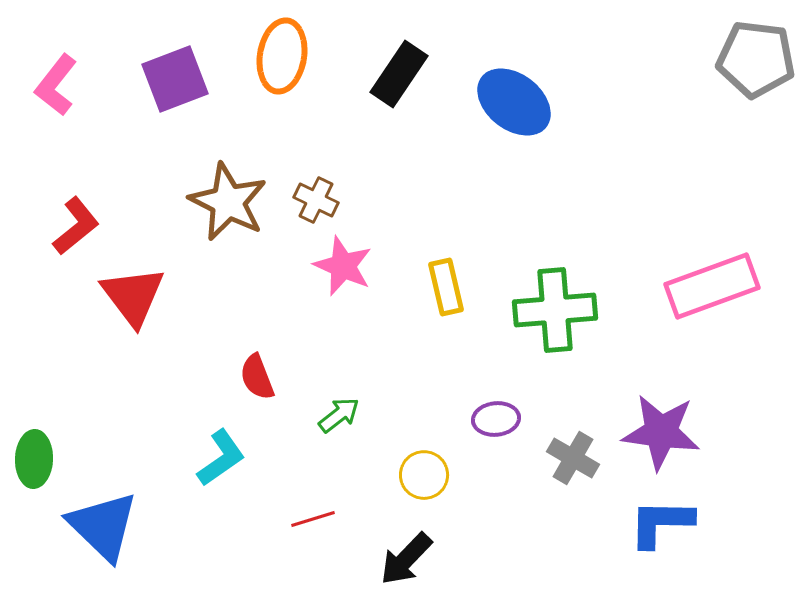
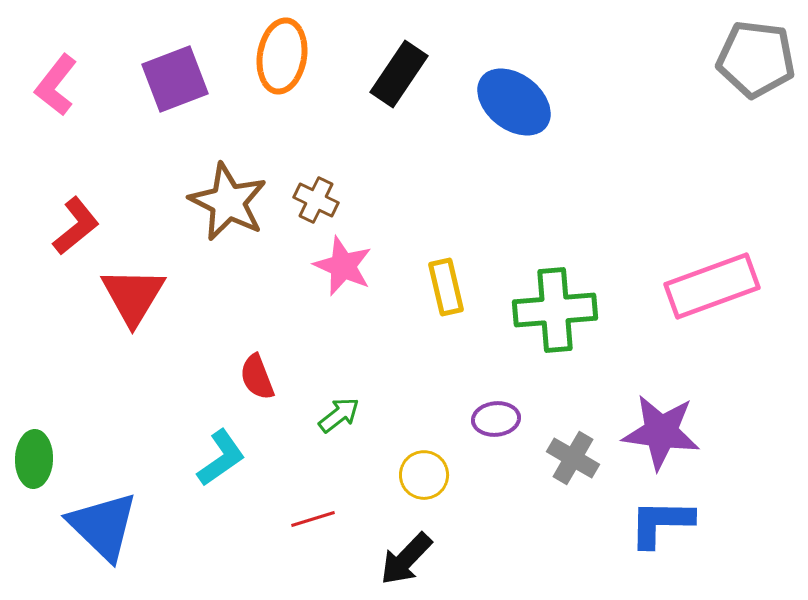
red triangle: rotated 8 degrees clockwise
